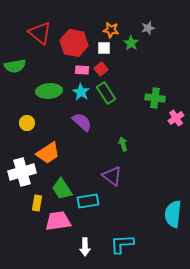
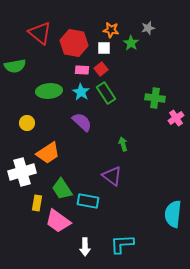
cyan rectangle: rotated 20 degrees clockwise
pink trapezoid: rotated 136 degrees counterclockwise
